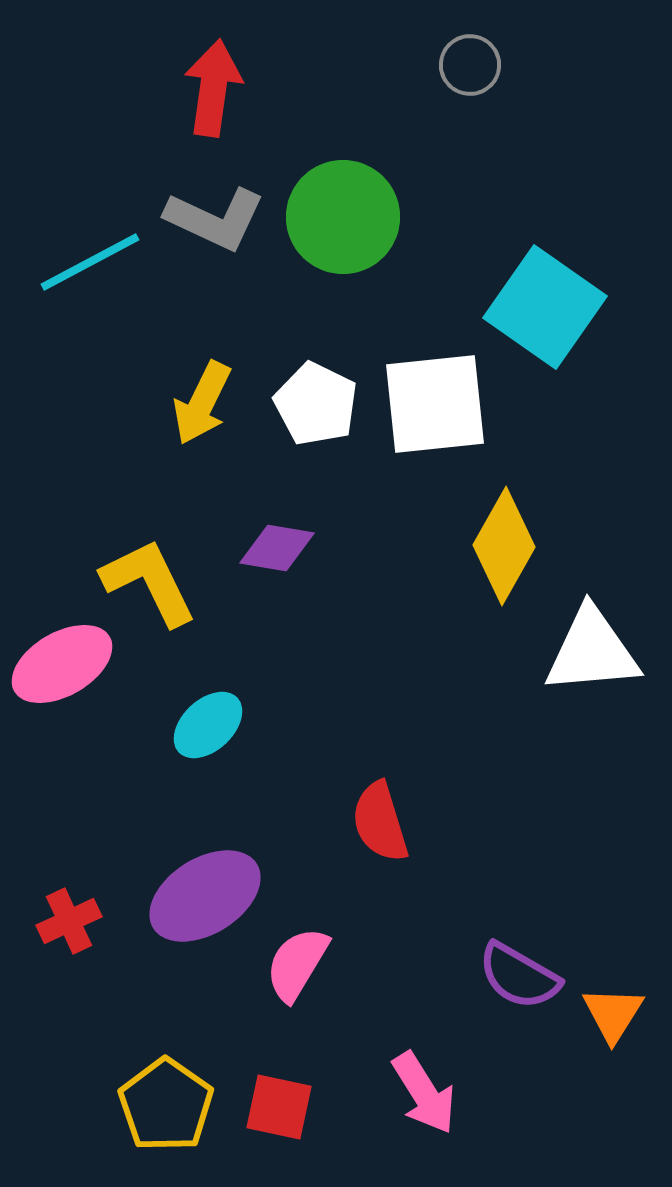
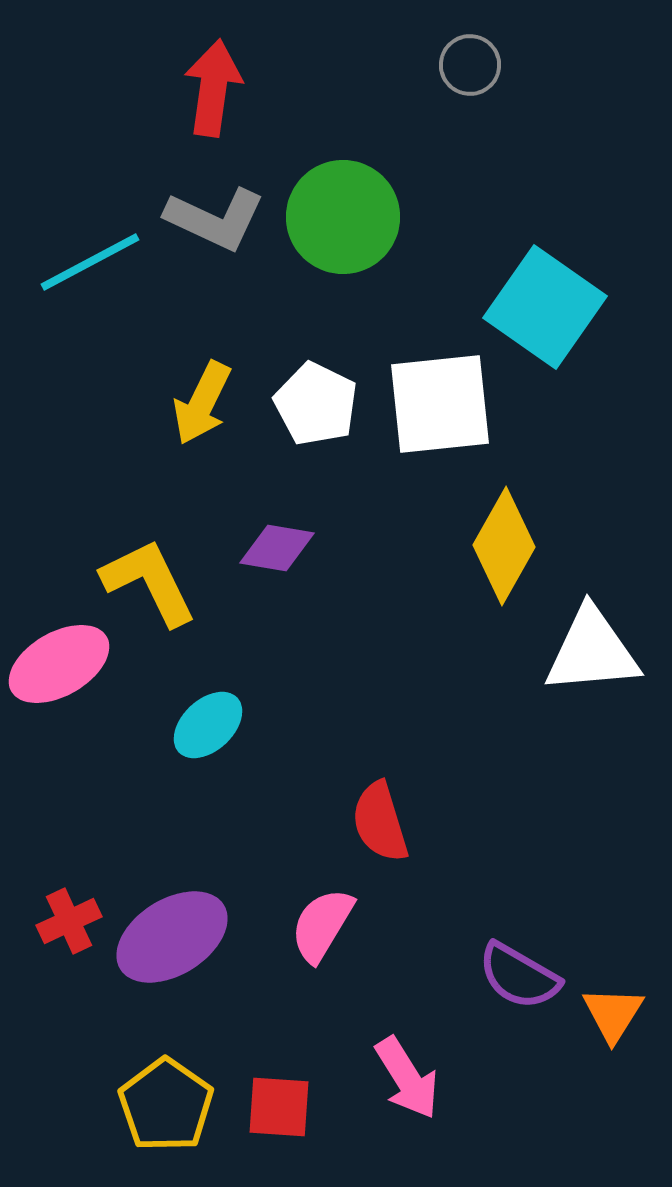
white square: moved 5 px right
pink ellipse: moved 3 px left
purple ellipse: moved 33 px left, 41 px down
pink semicircle: moved 25 px right, 39 px up
pink arrow: moved 17 px left, 15 px up
red square: rotated 8 degrees counterclockwise
